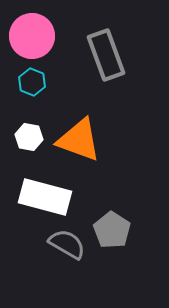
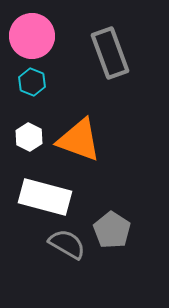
gray rectangle: moved 4 px right, 2 px up
white hexagon: rotated 16 degrees clockwise
